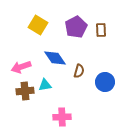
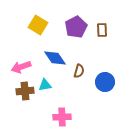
brown rectangle: moved 1 px right
